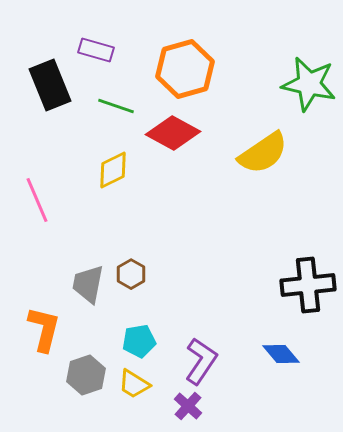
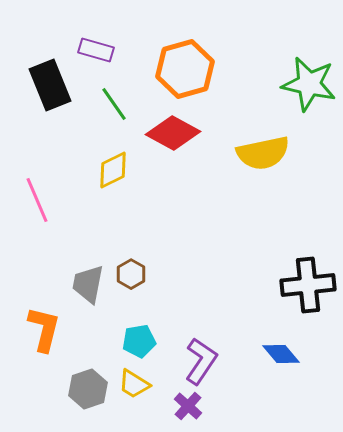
green line: moved 2 px left, 2 px up; rotated 36 degrees clockwise
yellow semicircle: rotated 22 degrees clockwise
gray hexagon: moved 2 px right, 14 px down
